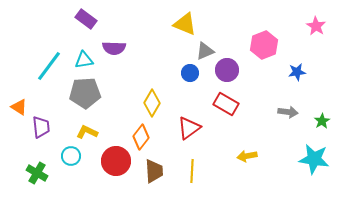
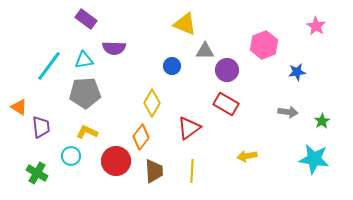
gray triangle: rotated 24 degrees clockwise
blue circle: moved 18 px left, 7 px up
